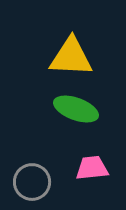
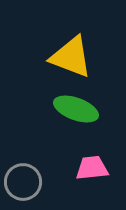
yellow triangle: rotated 18 degrees clockwise
gray circle: moved 9 px left
